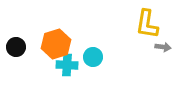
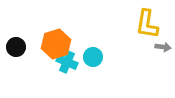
cyan cross: moved 3 px up; rotated 20 degrees clockwise
